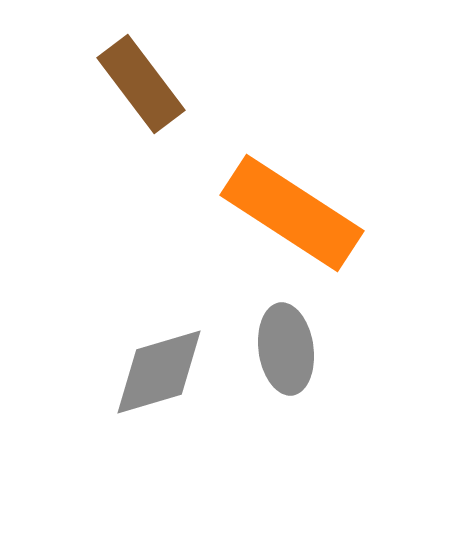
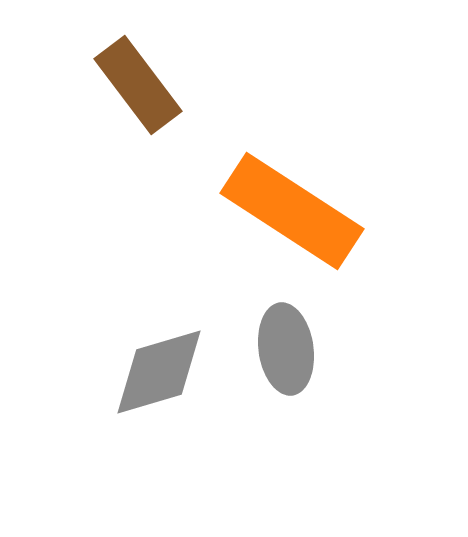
brown rectangle: moved 3 px left, 1 px down
orange rectangle: moved 2 px up
